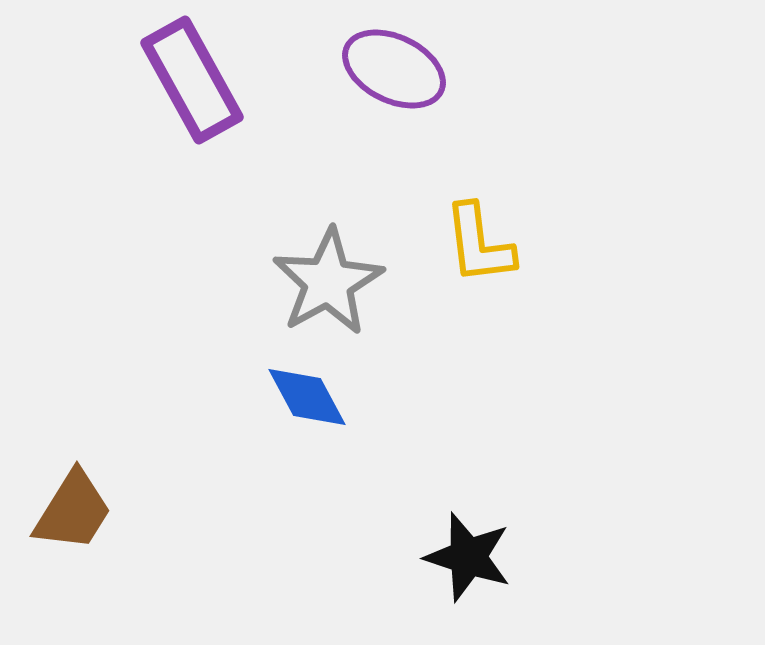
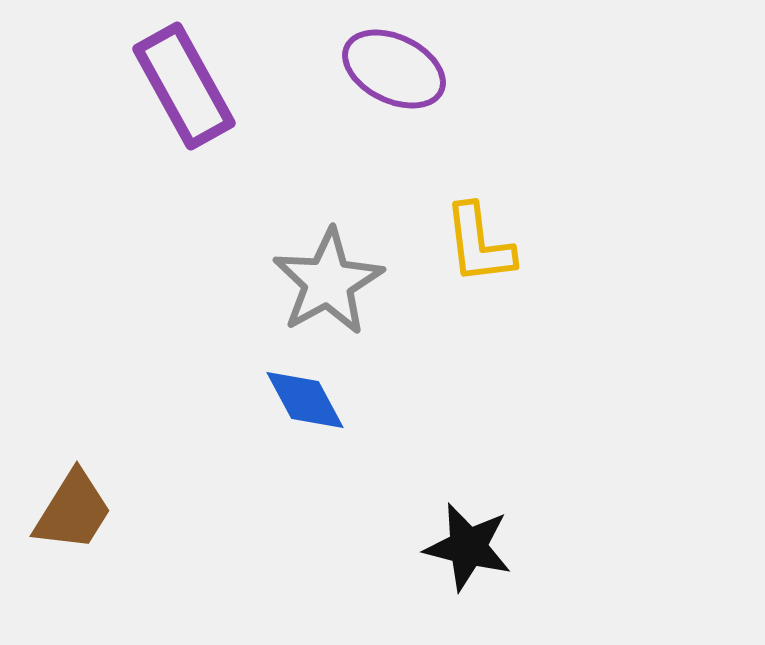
purple rectangle: moved 8 px left, 6 px down
blue diamond: moved 2 px left, 3 px down
black star: moved 10 px up; rotated 4 degrees counterclockwise
